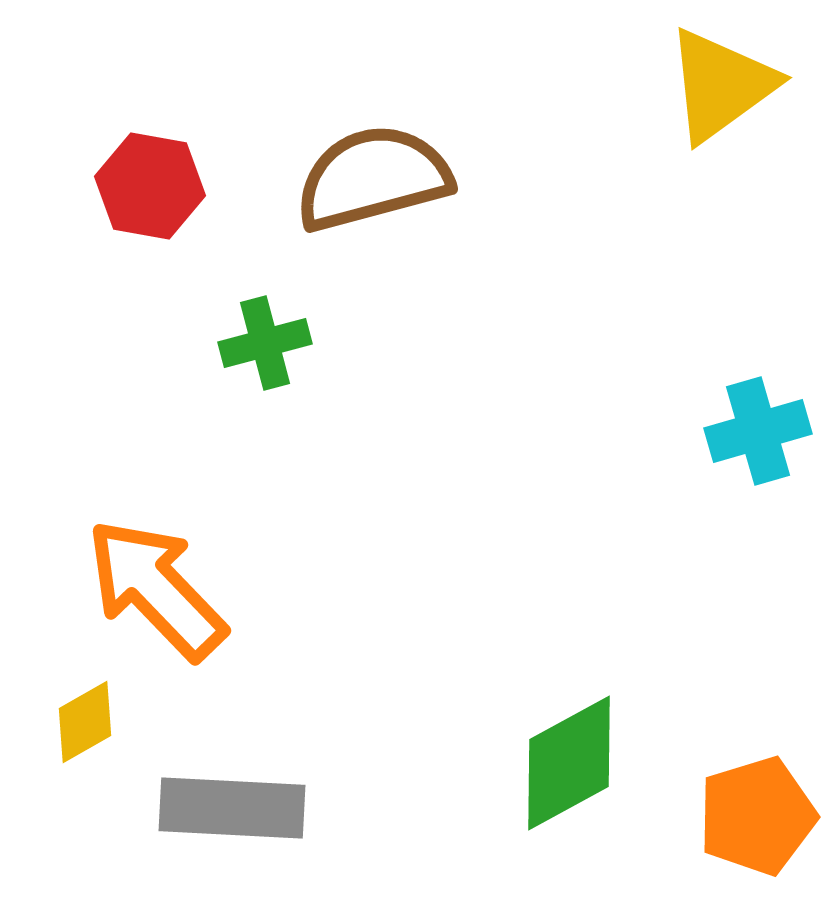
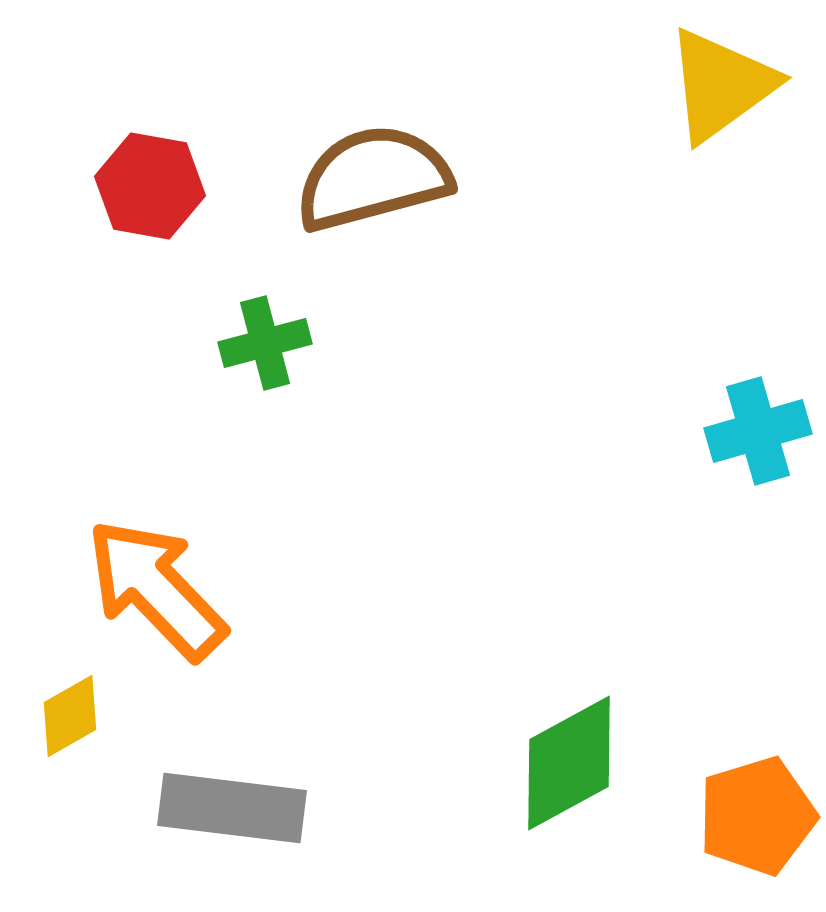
yellow diamond: moved 15 px left, 6 px up
gray rectangle: rotated 4 degrees clockwise
